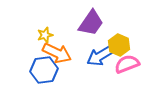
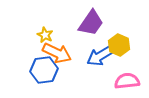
yellow star: rotated 28 degrees counterclockwise
pink semicircle: moved 17 px down; rotated 15 degrees clockwise
